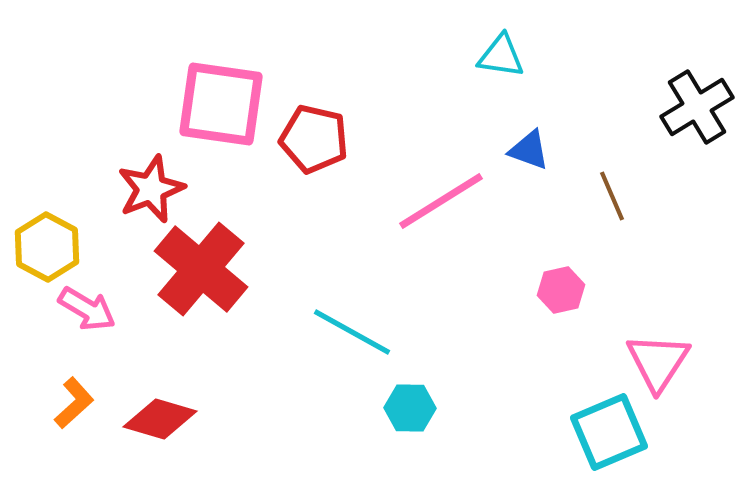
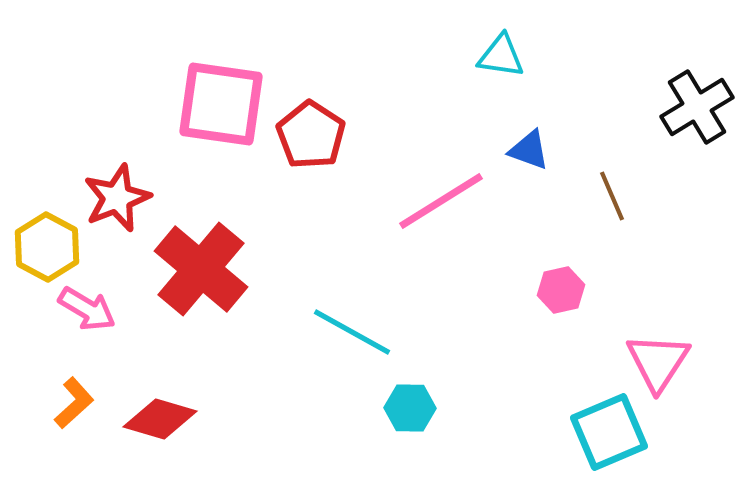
red pentagon: moved 3 px left, 4 px up; rotated 20 degrees clockwise
red star: moved 34 px left, 9 px down
